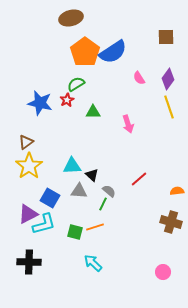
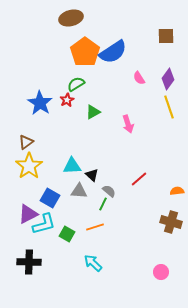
brown square: moved 1 px up
blue star: rotated 20 degrees clockwise
green triangle: rotated 28 degrees counterclockwise
green square: moved 8 px left, 2 px down; rotated 14 degrees clockwise
pink circle: moved 2 px left
